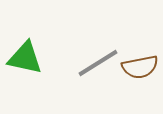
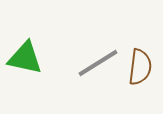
brown semicircle: rotated 72 degrees counterclockwise
